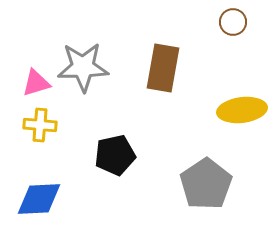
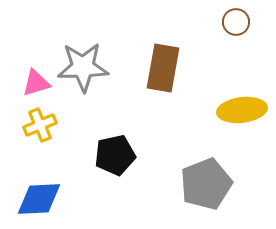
brown circle: moved 3 px right
yellow cross: rotated 28 degrees counterclockwise
gray pentagon: rotated 12 degrees clockwise
